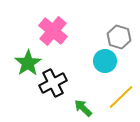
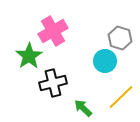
pink cross: rotated 20 degrees clockwise
gray hexagon: moved 1 px right, 1 px down
green star: moved 1 px right, 7 px up
black cross: rotated 12 degrees clockwise
